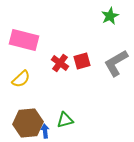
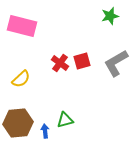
green star: rotated 12 degrees clockwise
pink rectangle: moved 2 px left, 14 px up
brown hexagon: moved 10 px left
